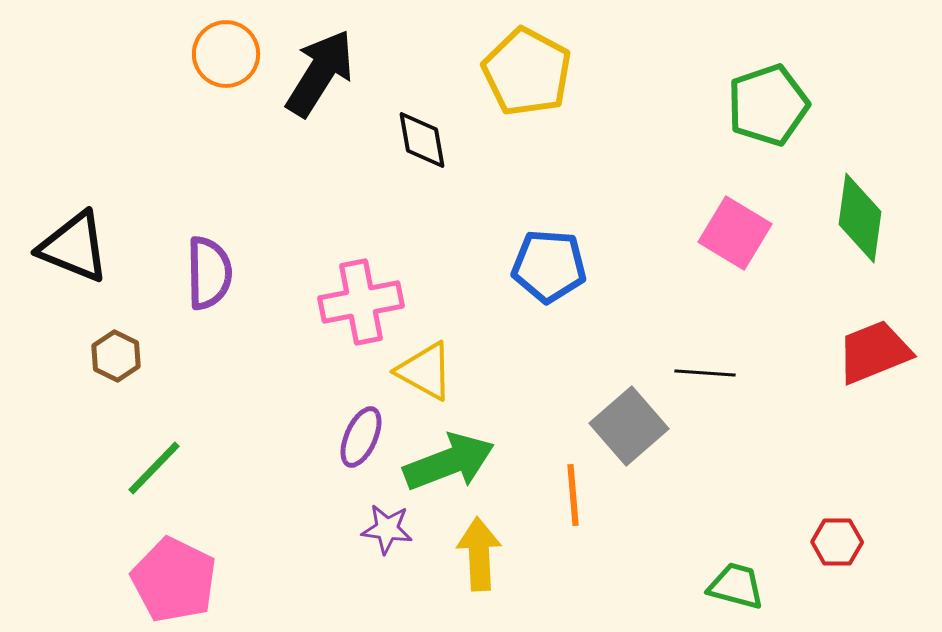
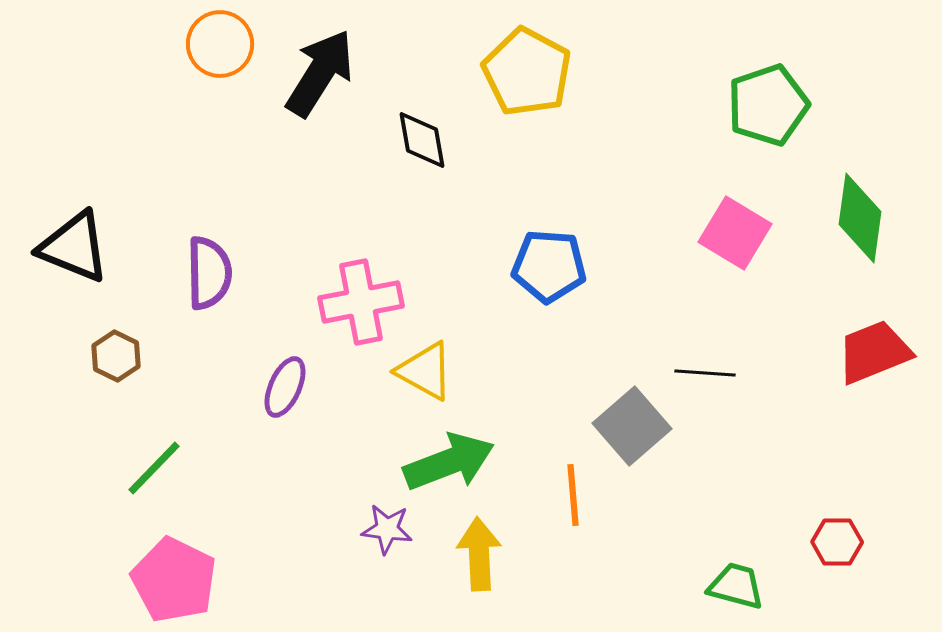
orange circle: moved 6 px left, 10 px up
gray square: moved 3 px right
purple ellipse: moved 76 px left, 50 px up
